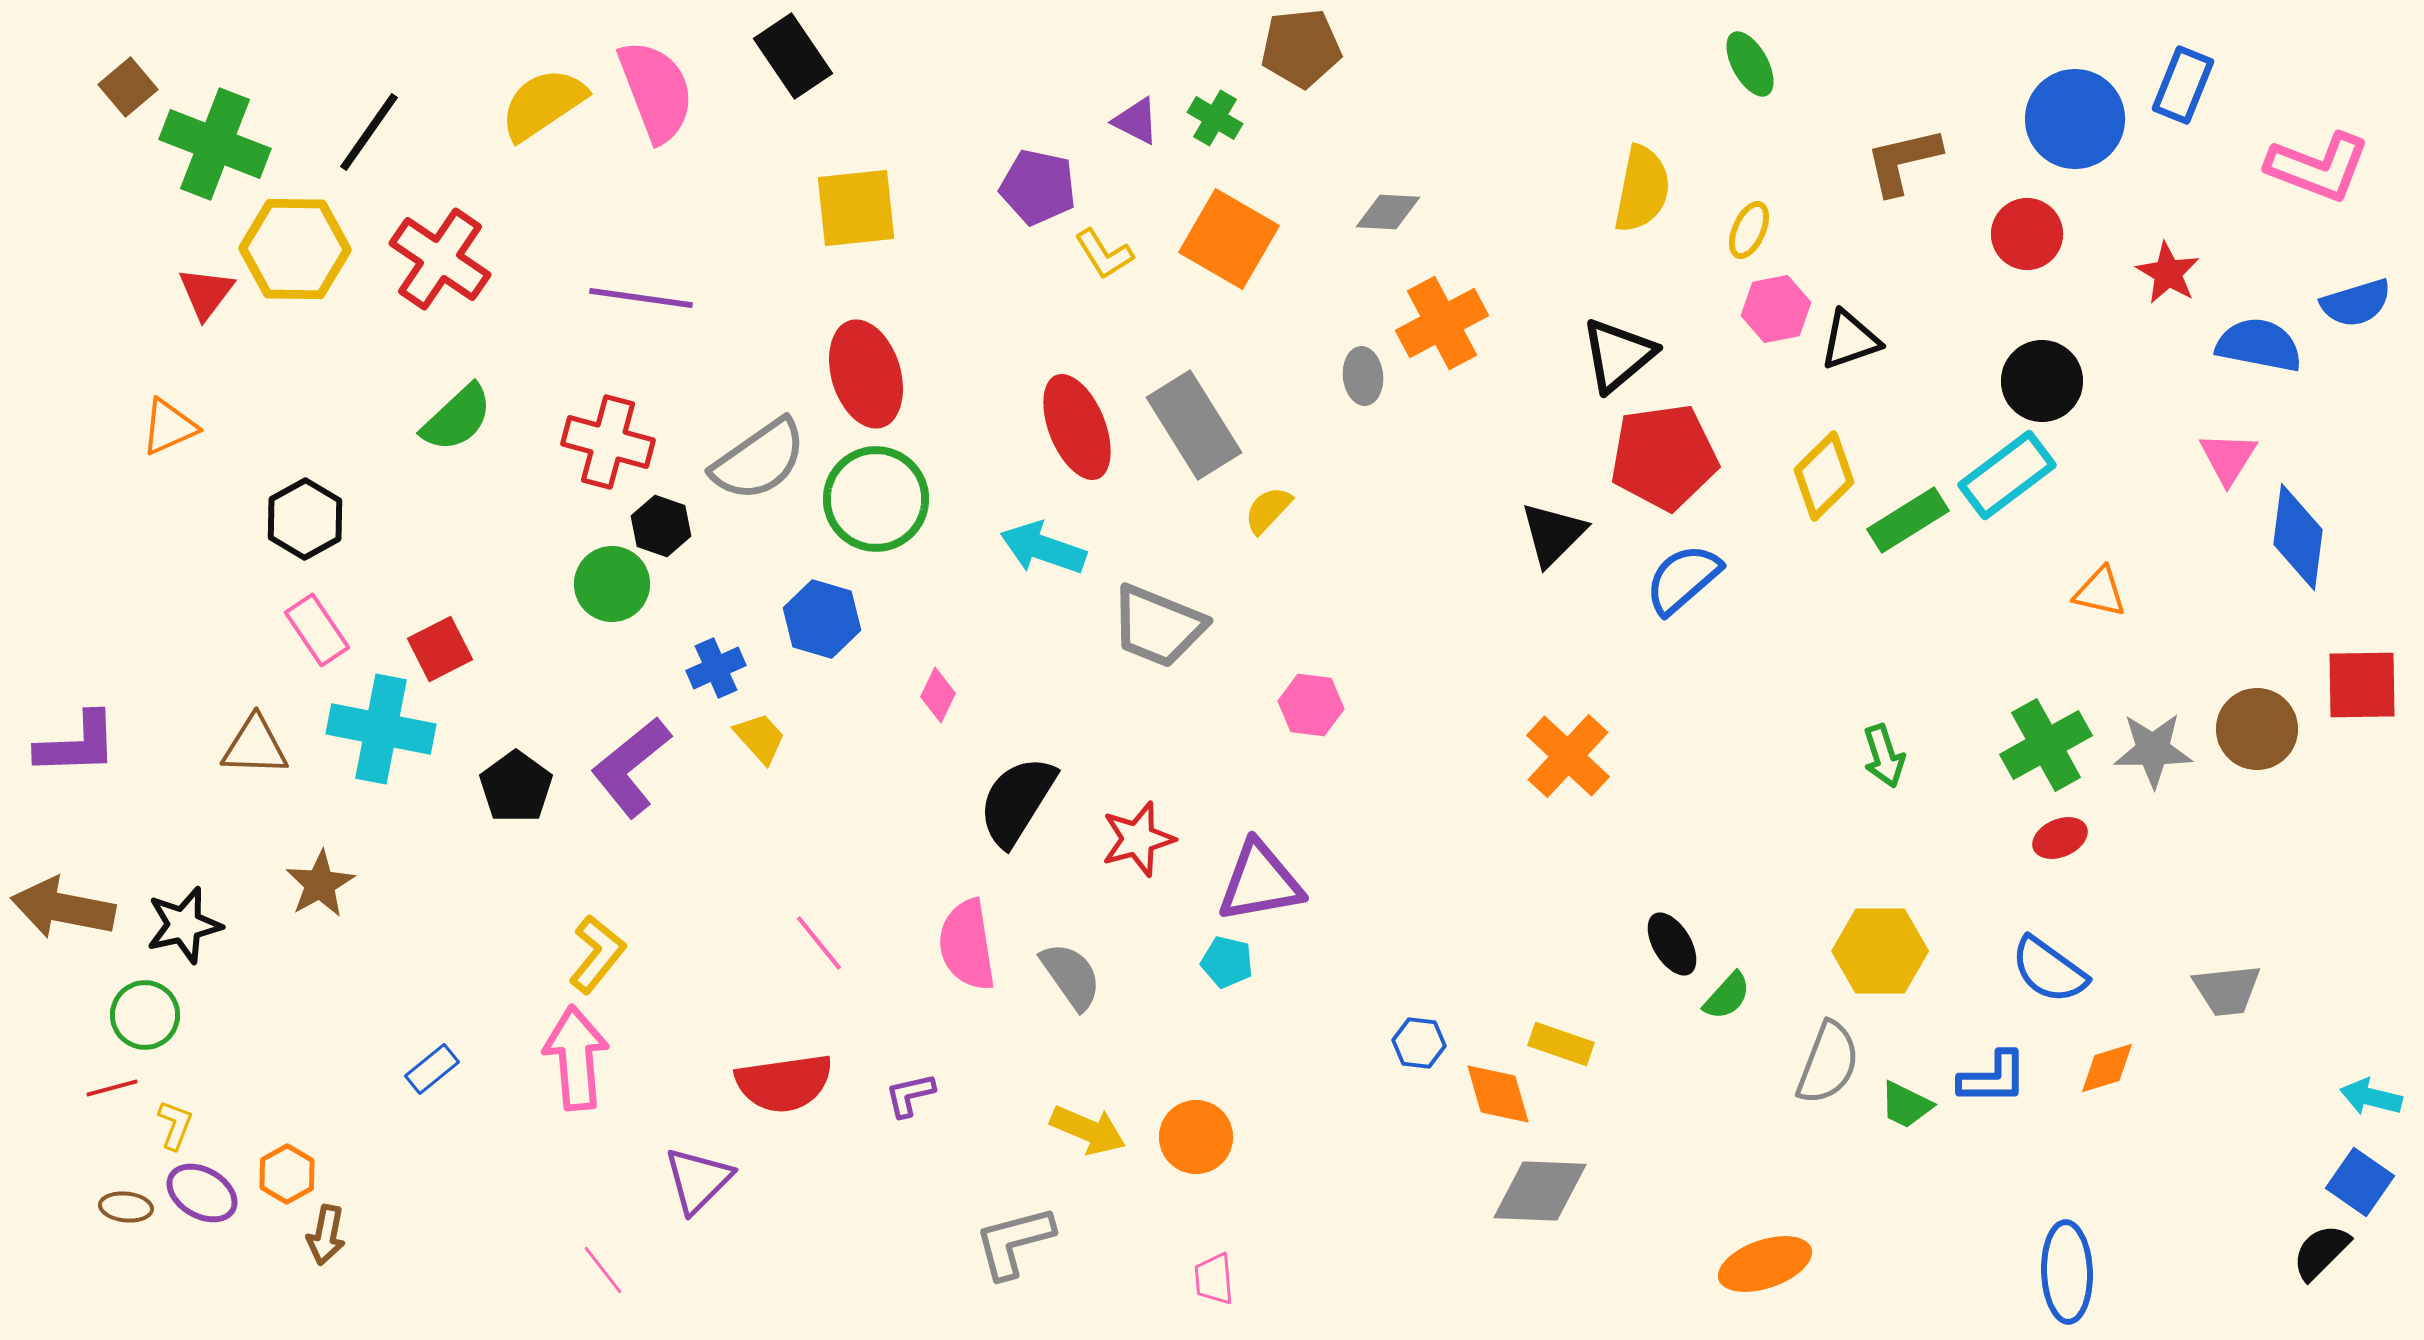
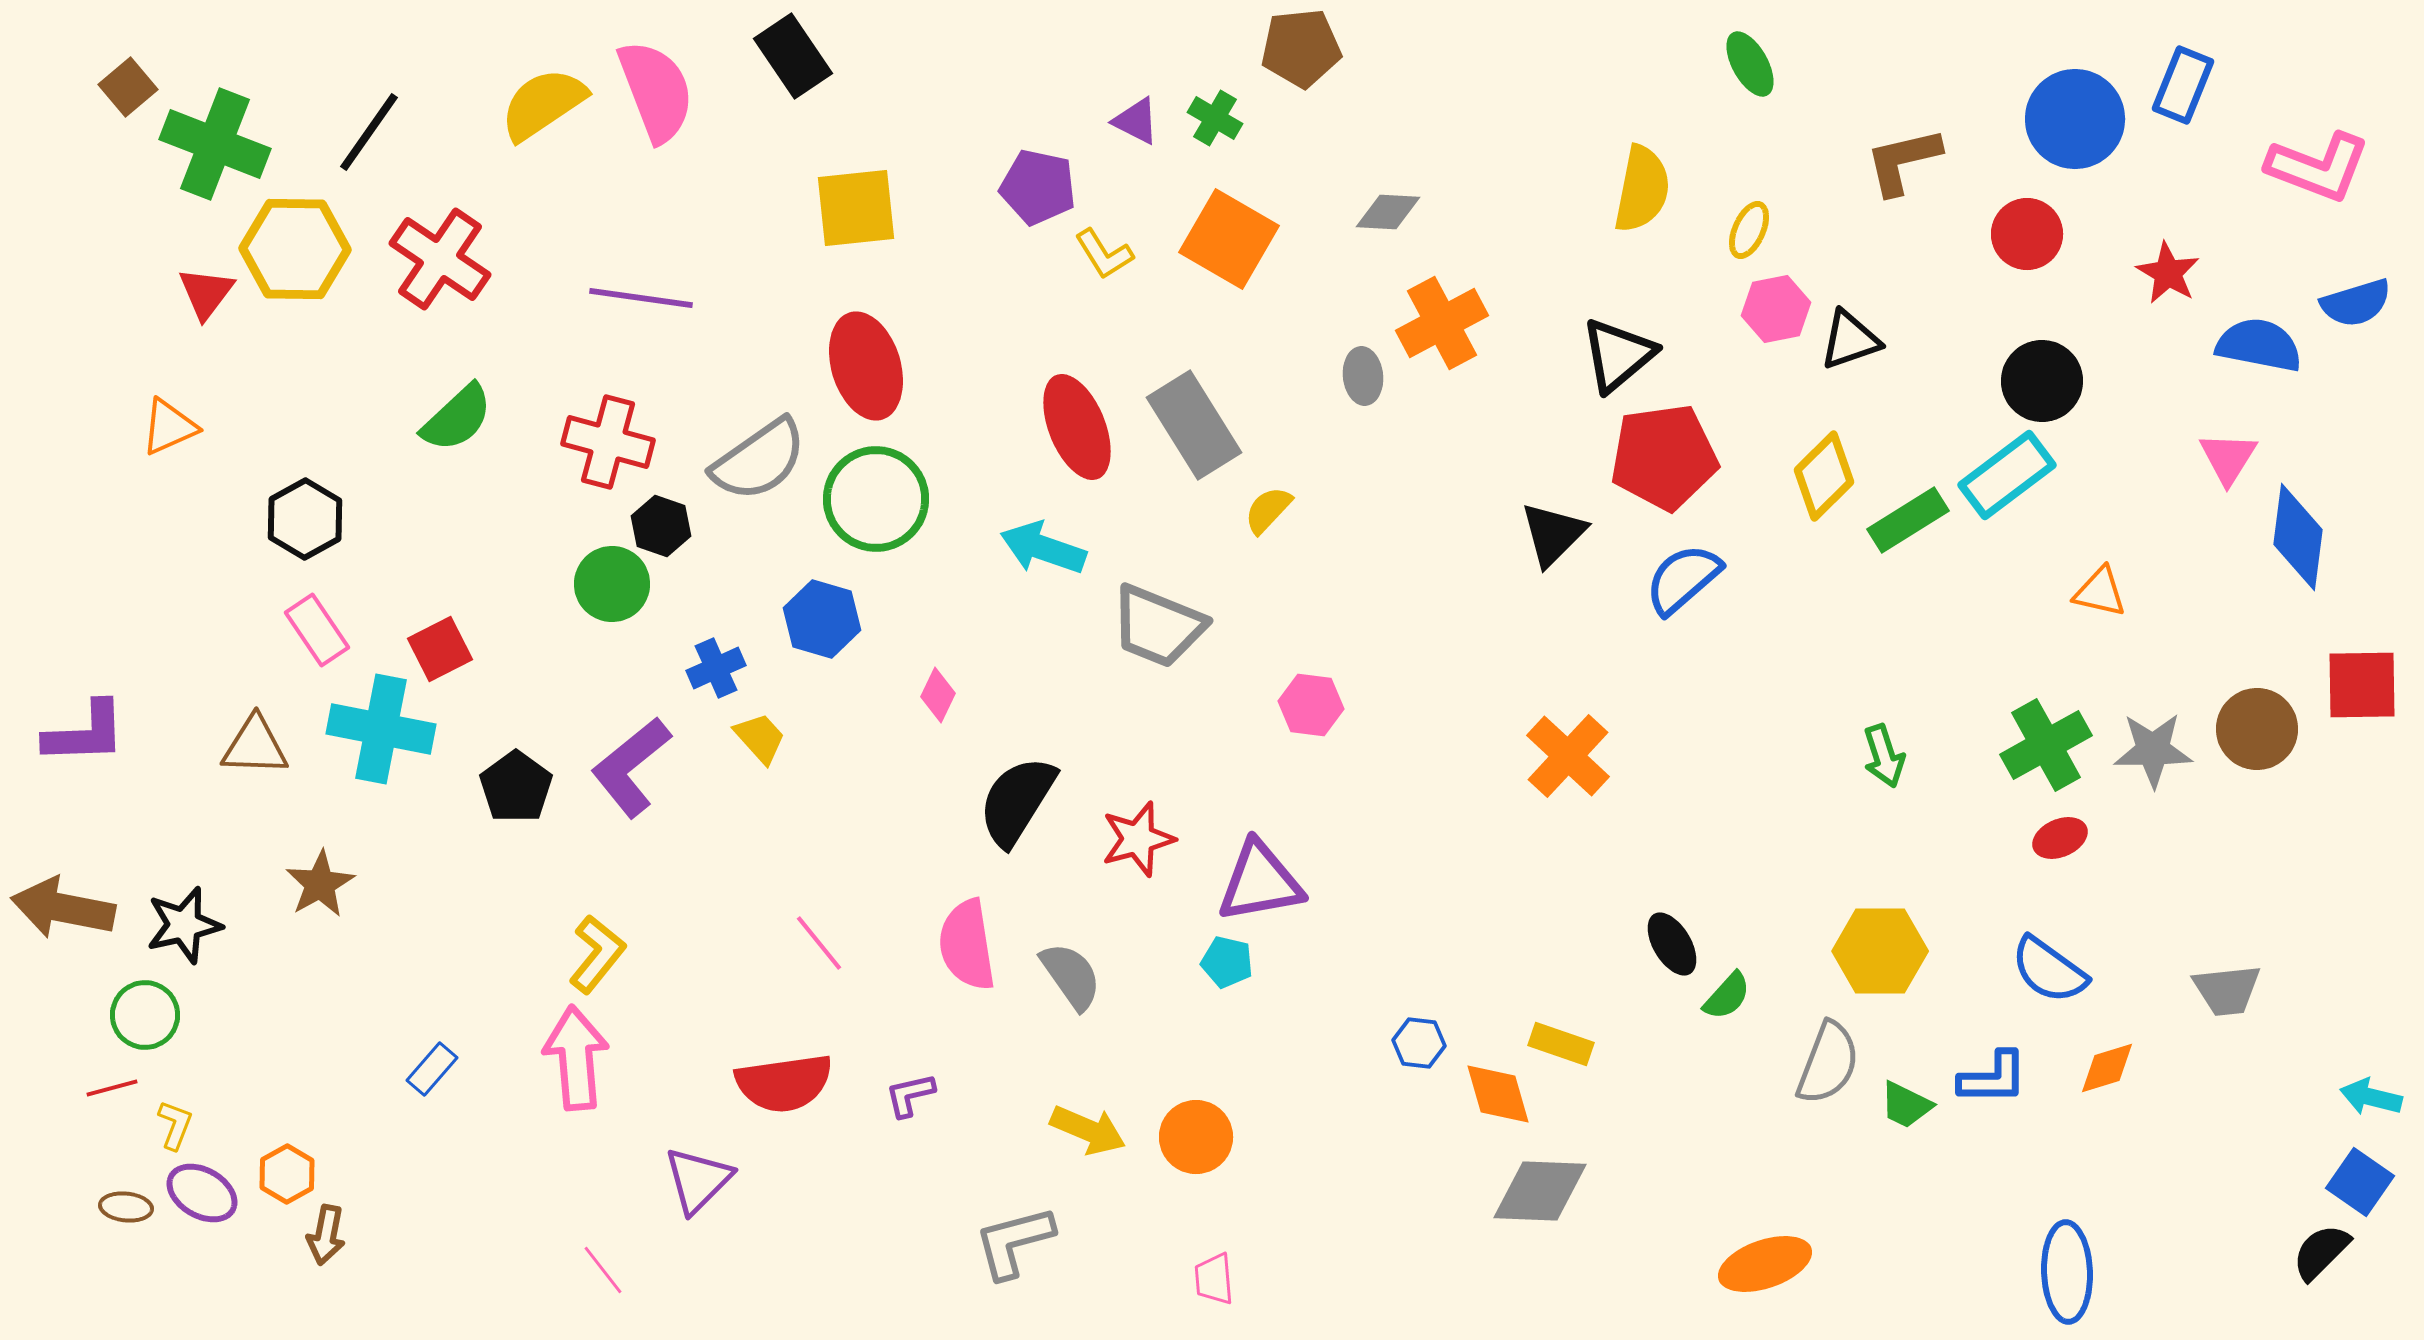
red ellipse at (866, 374): moved 8 px up
purple L-shape at (77, 744): moved 8 px right, 11 px up
blue rectangle at (432, 1069): rotated 10 degrees counterclockwise
